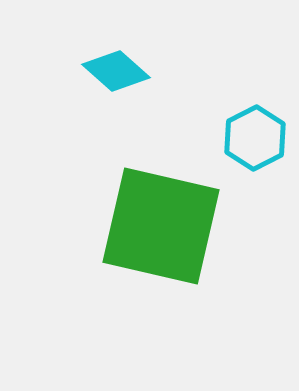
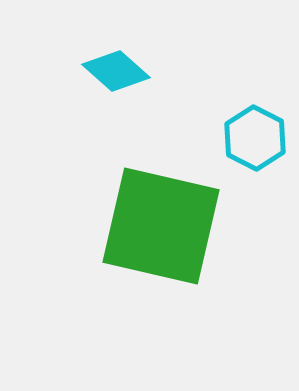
cyan hexagon: rotated 6 degrees counterclockwise
